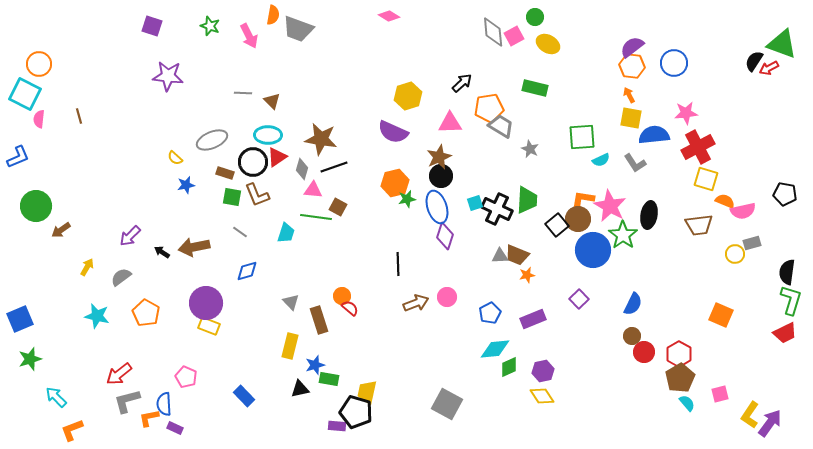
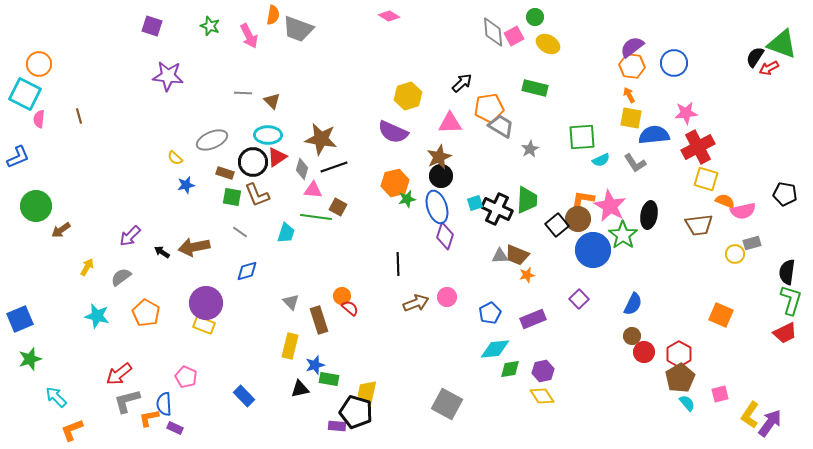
black semicircle at (754, 61): moved 1 px right, 4 px up
gray star at (530, 149): rotated 18 degrees clockwise
yellow rectangle at (209, 326): moved 5 px left, 1 px up
green diamond at (509, 367): moved 1 px right, 2 px down; rotated 15 degrees clockwise
